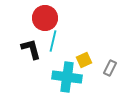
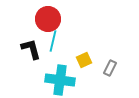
red circle: moved 3 px right, 1 px down
cyan cross: moved 7 px left, 3 px down
